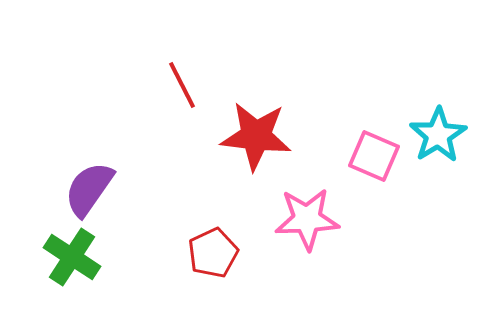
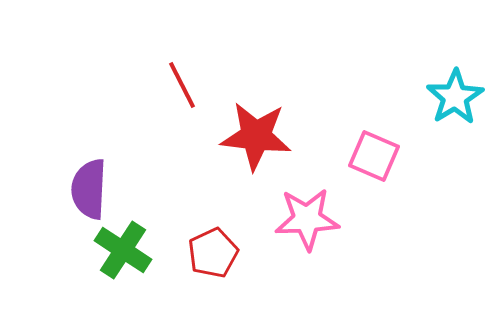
cyan star: moved 17 px right, 38 px up
purple semicircle: rotated 32 degrees counterclockwise
green cross: moved 51 px right, 7 px up
